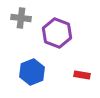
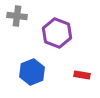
gray cross: moved 4 px left, 2 px up
